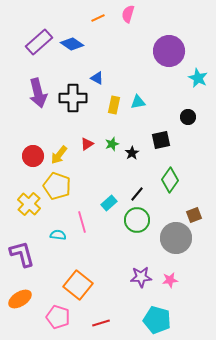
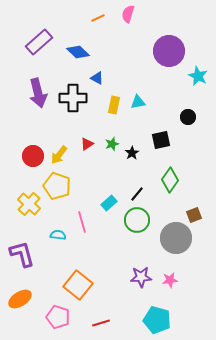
blue diamond: moved 6 px right, 8 px down; rotated 10 degrees clockwise
cyan star: moved 2 px up
